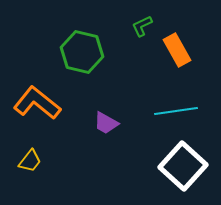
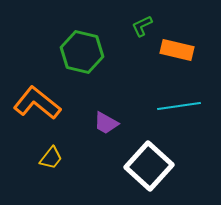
orange rectangle: rotated 48 degrees counterclockwise
cyan line: moved 3 px right, 5 px up
yellow trapezoid: moved 21 px right, 3 px up
white square: moved 34 px left
